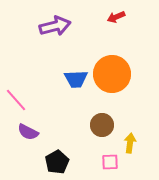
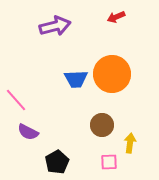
pink square: moved 1 px left
